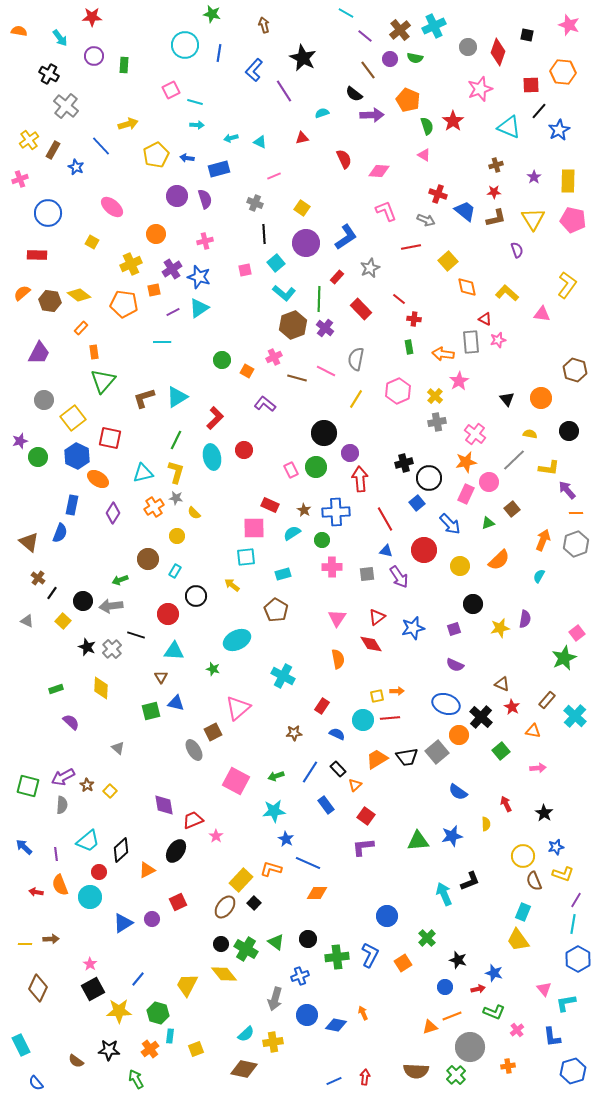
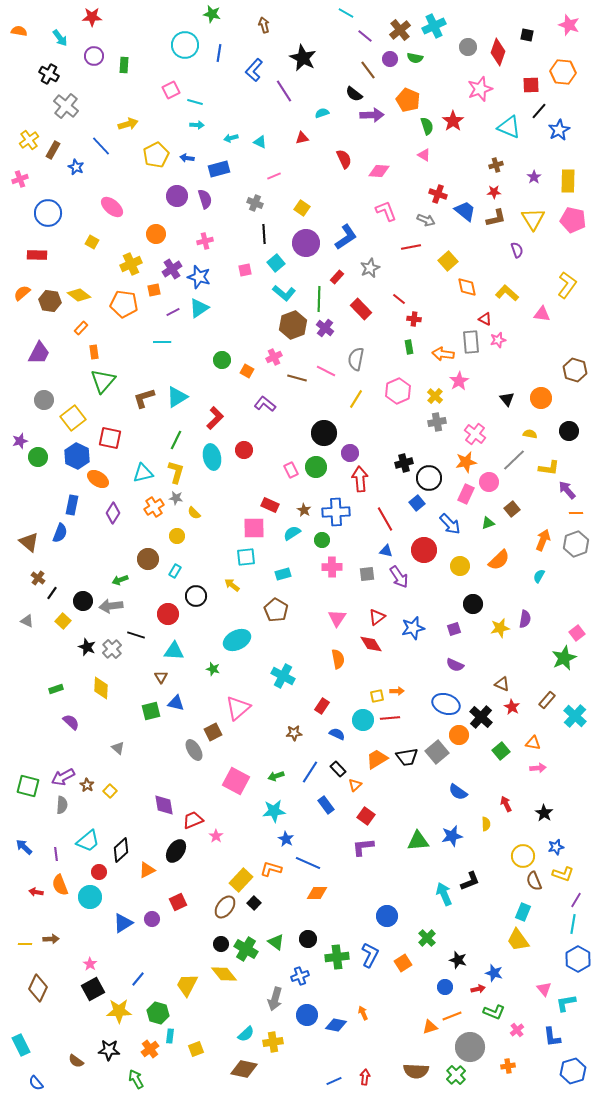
orange triangle at (533, 731): moved 12 px down
